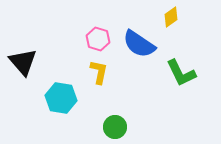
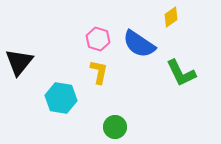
black triangle: moved 4 px left; rotated 20 degrees clockwise
